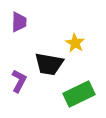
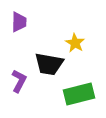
green rectangle: rotated 12 degrees clockwise
